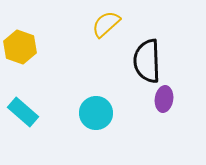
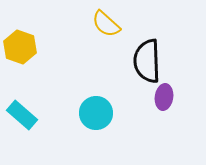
yellow semicircle: rotated 96 degrees counterclockwise
purple ellipse: moved 2 px up
cyan rectangle: moved 1 px left, 3 px down
